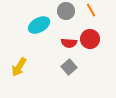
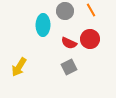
gray circle: moved 1 px left
cyan ellipse: moved 4 px right; rotated 60 degrees counterclockwise
red semicircle: rotated 21 degrees clockwise
gray square: rotated 14 degrees clockwise
